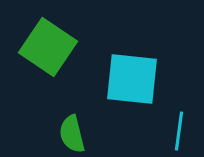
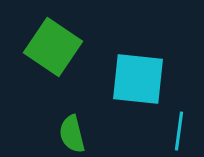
green square: moved 5 px right
cyan square: moved 6 px right
